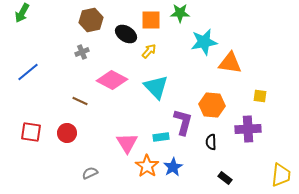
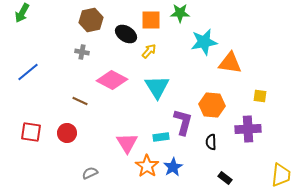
gray cross: rotated 32 degrees clockwise
cyan triangle: moved 1 px right; rotated 12 degrees clockwise
